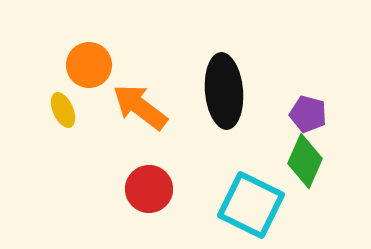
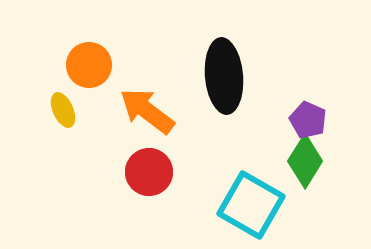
black ellipse: moved 15 px up
orange arrow: moved 7 px right, 4 px down
purple pentagon: moved 6 px down; rotated 9 degrees clockwise
green diamond: rotated 8 degrees clockwise
red circle: moved 17 px up
cyan square: rotated 4 degrees clockwise
